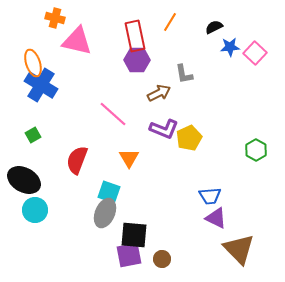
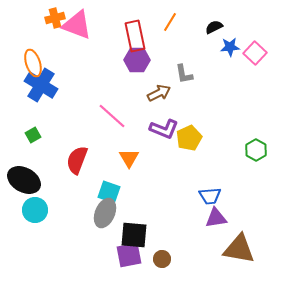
orange cross: rotated 30 degrees counterclockwise
pink triangle: moved 16 px up; rotated 8 degrees clockwise
pink line: moved 1 px left, 2 px down
purple triangle: rotated 35 degrees counterclockwise
brown triangle: rotated 36 degrees counterclockwise
